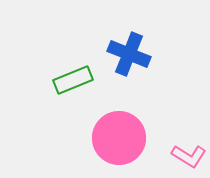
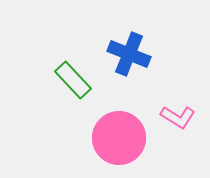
green rectangle: rotated 69 degrees clockwise
pink L-shape: moved 11 px left, 39 px up
